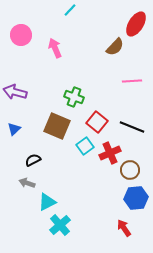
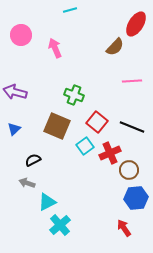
cyan line: rotated 32 degrees clockwise
green cross: moved 2 px up
brown circle: moved 1 px left
